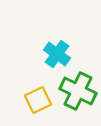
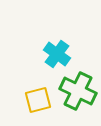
yellow square: rotated 12 degrees clockwise
